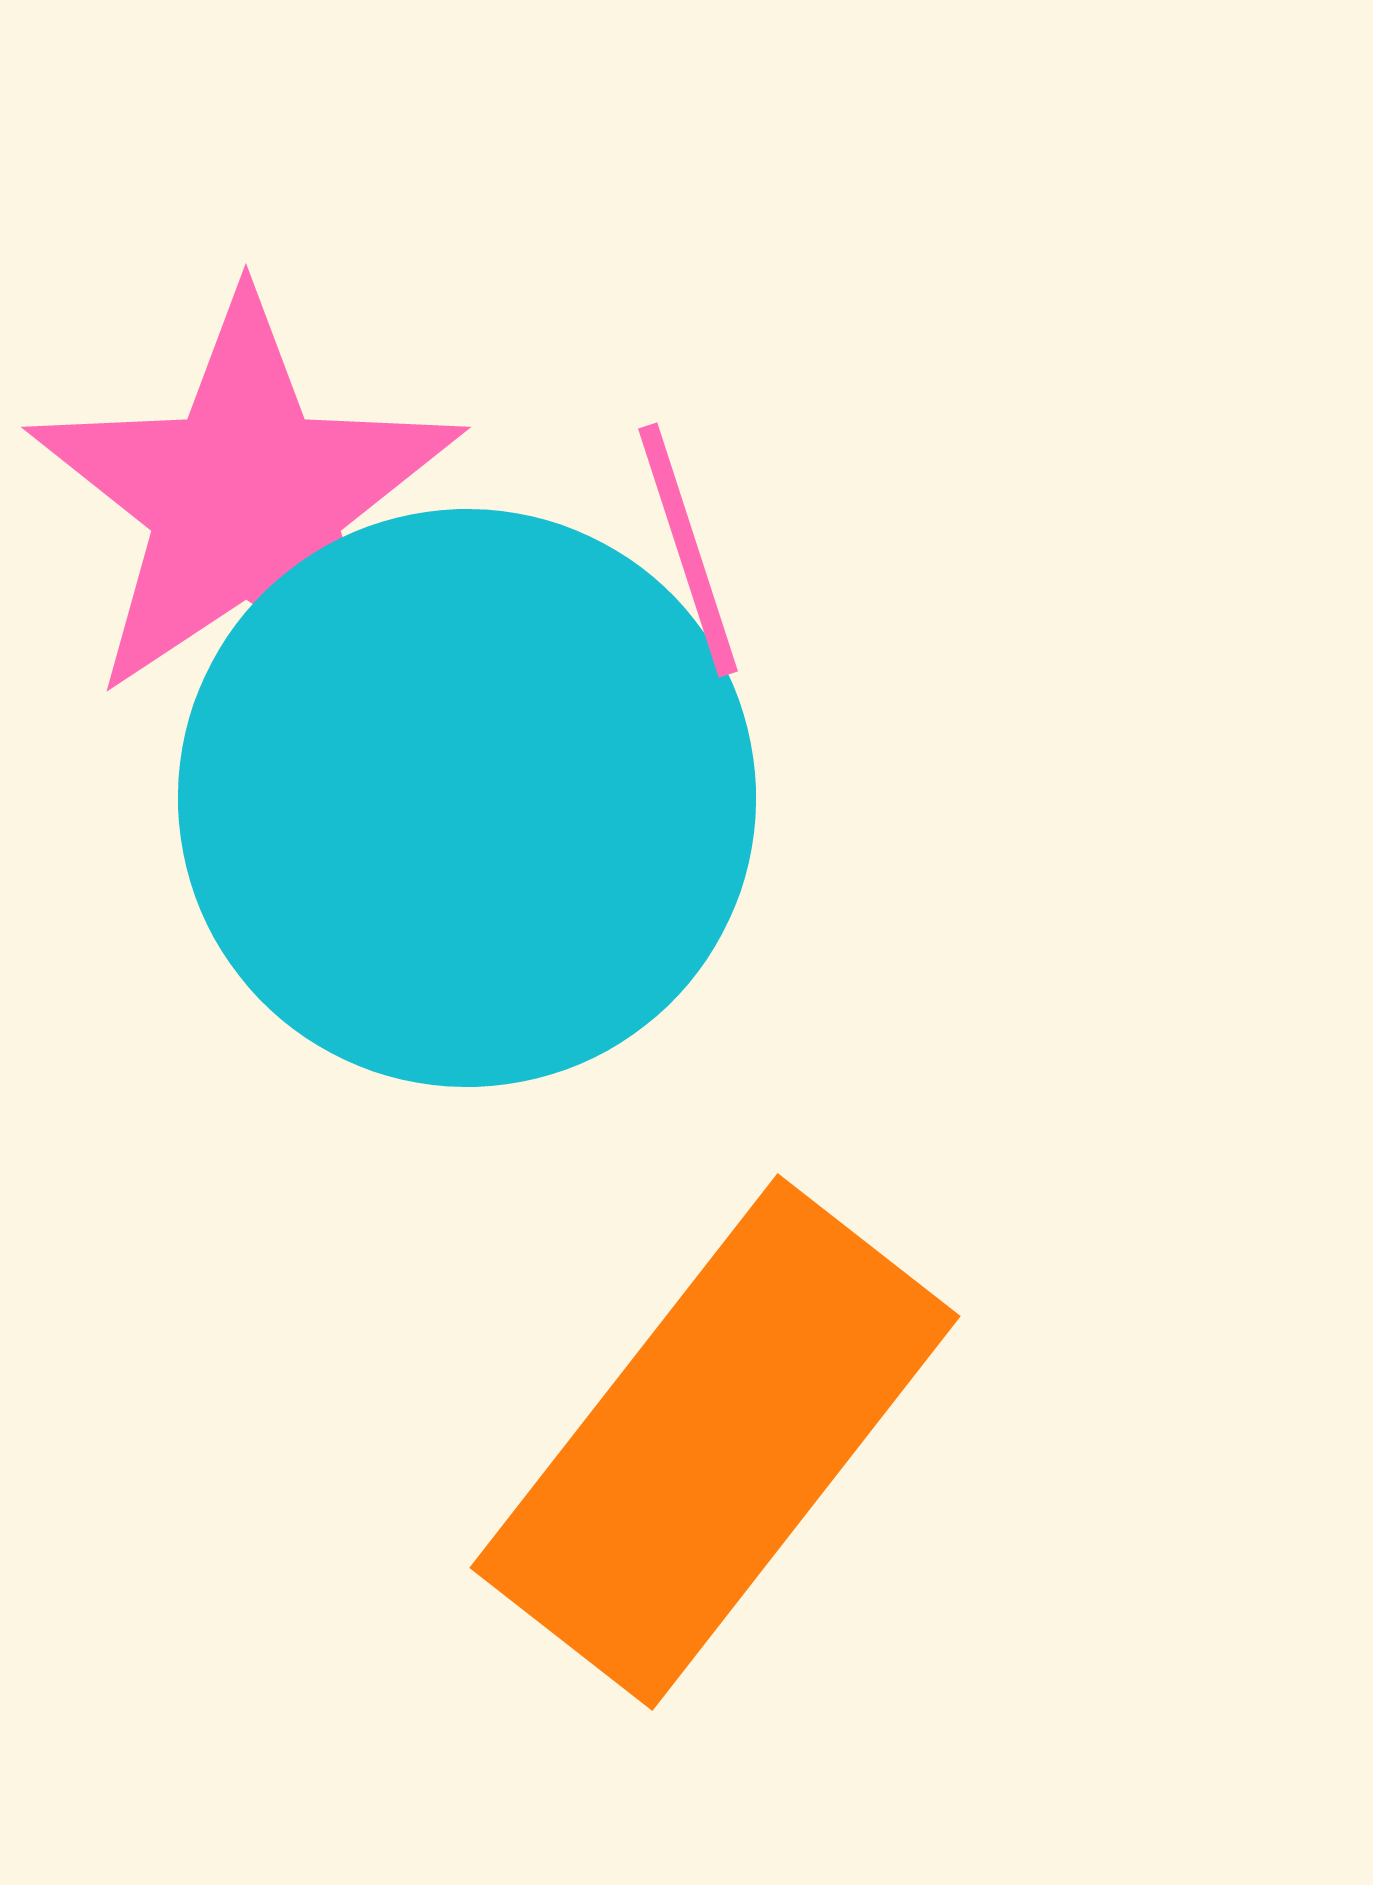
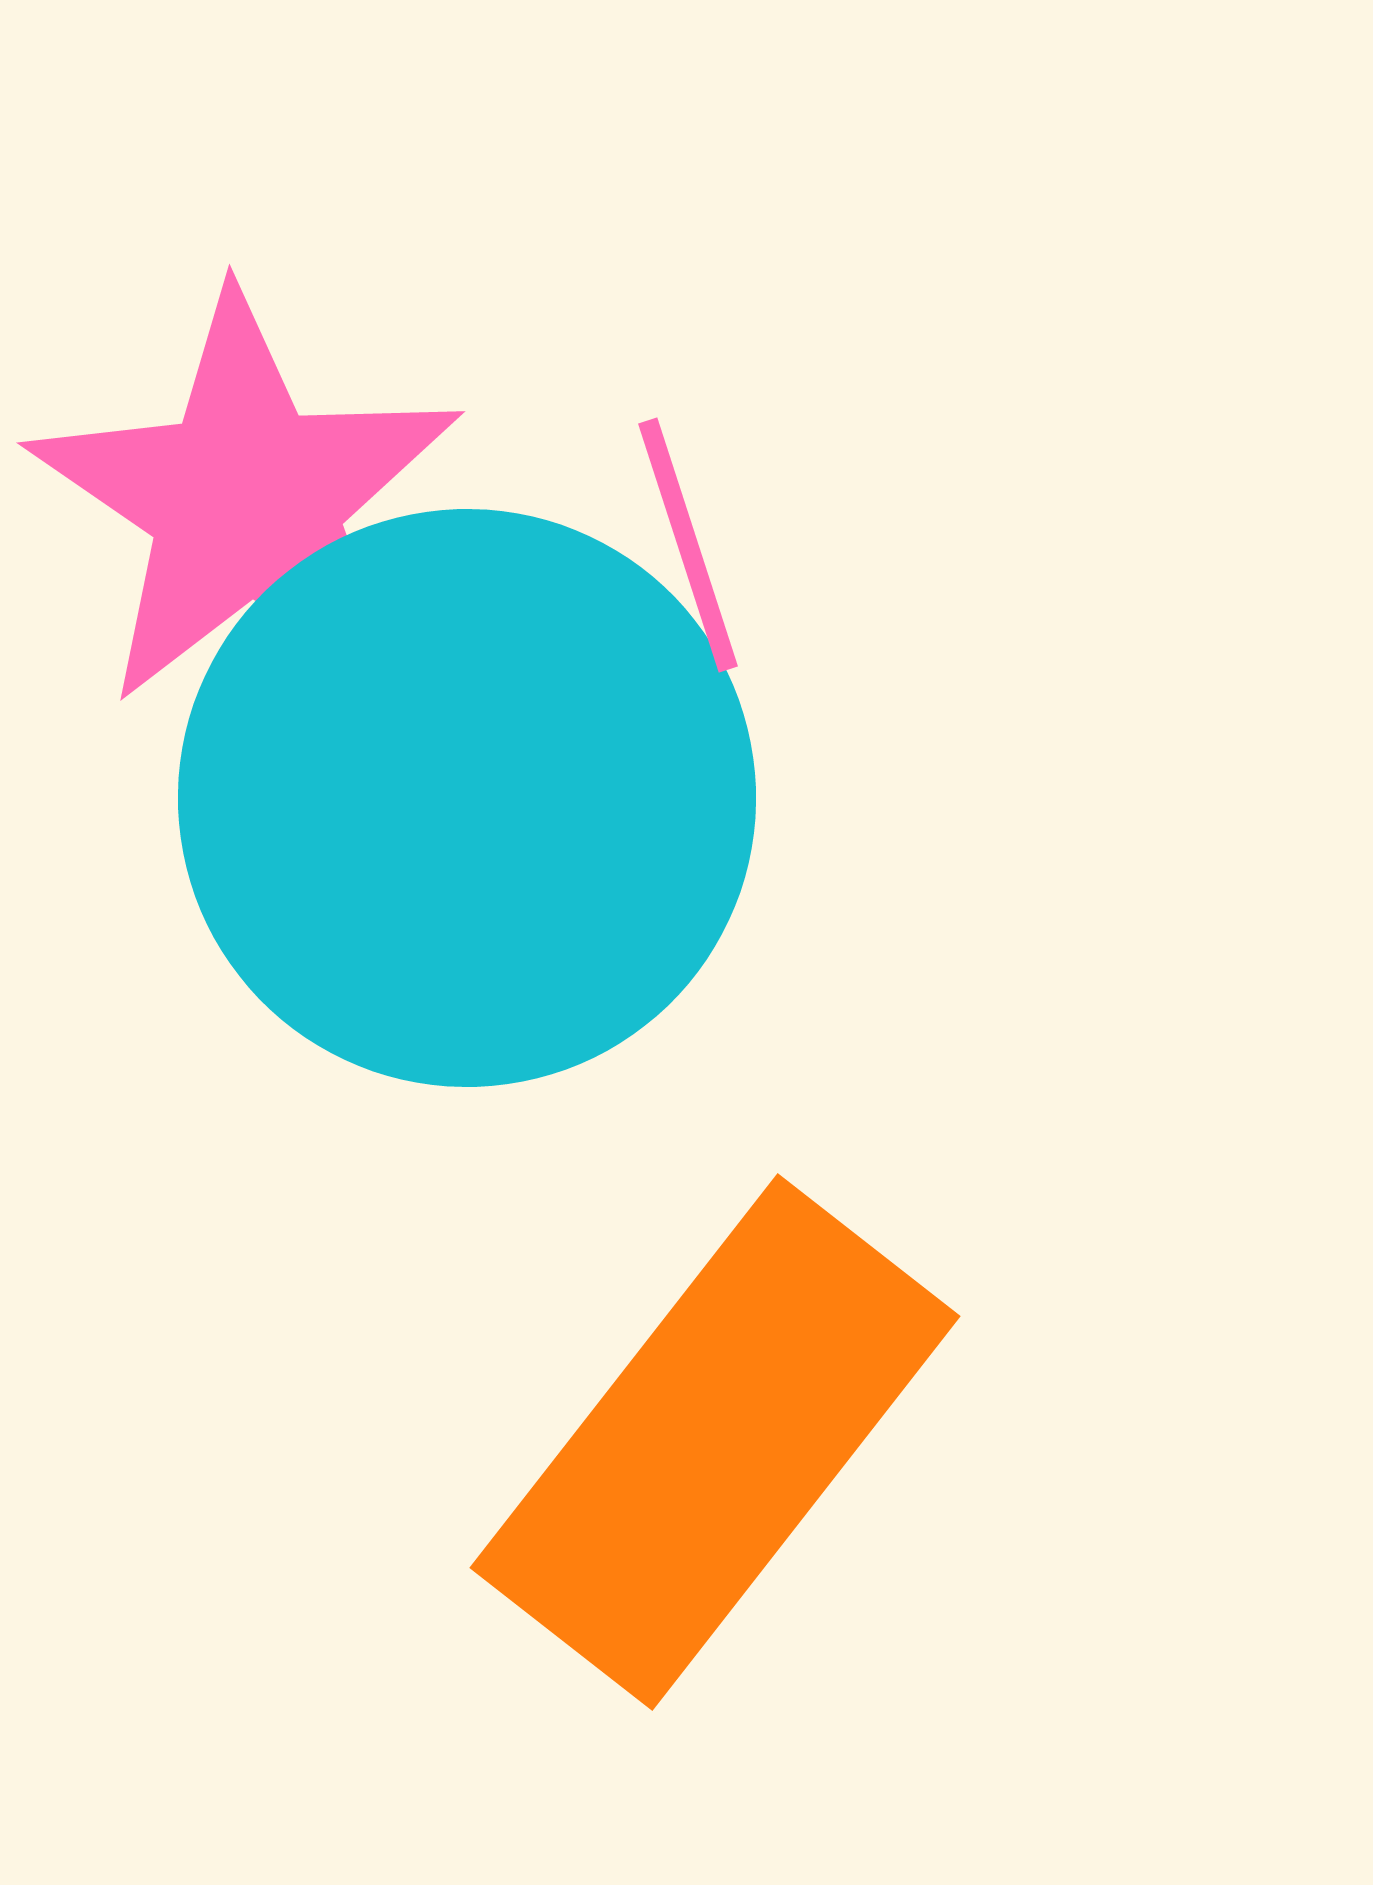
pink star: rotated 4 degrees counterclockwise
pink line: moved 5 px up
